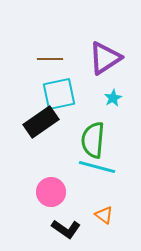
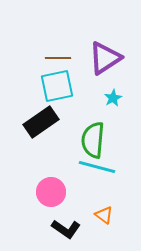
brown line: moved 8 px right, 1 px up
cyan square: moved 2 px left, 8 px up
